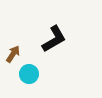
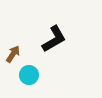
cyan circle: moved 1 px down
